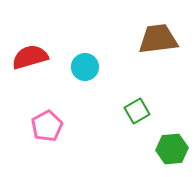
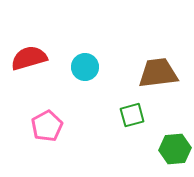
brown trapezoid: moved 34 px down
red semicircle: moved 1 px left, 1 px down
green square: moved 5 px left, 4 px down; rotated 15 degrees clockwise
green hexagon: moved 3 px right
